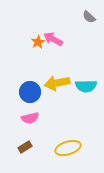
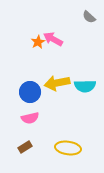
cyan semicircle: moved 1 px left
yellow ellipse: rotated 25 degrees clockwise
